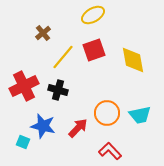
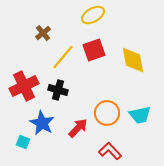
blue star: moved 1 px left, 3 px up; rotated 15 degrees clockwise
